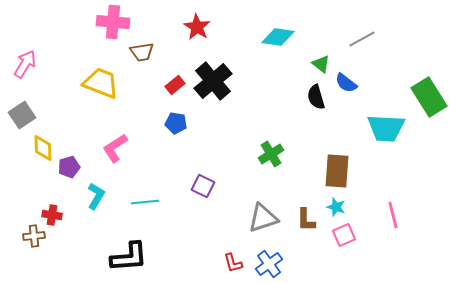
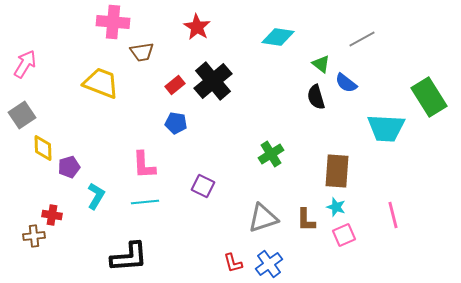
pink L-shape: moved 29 px right, 17 px down; rotated 60 degrees counterclockwise
